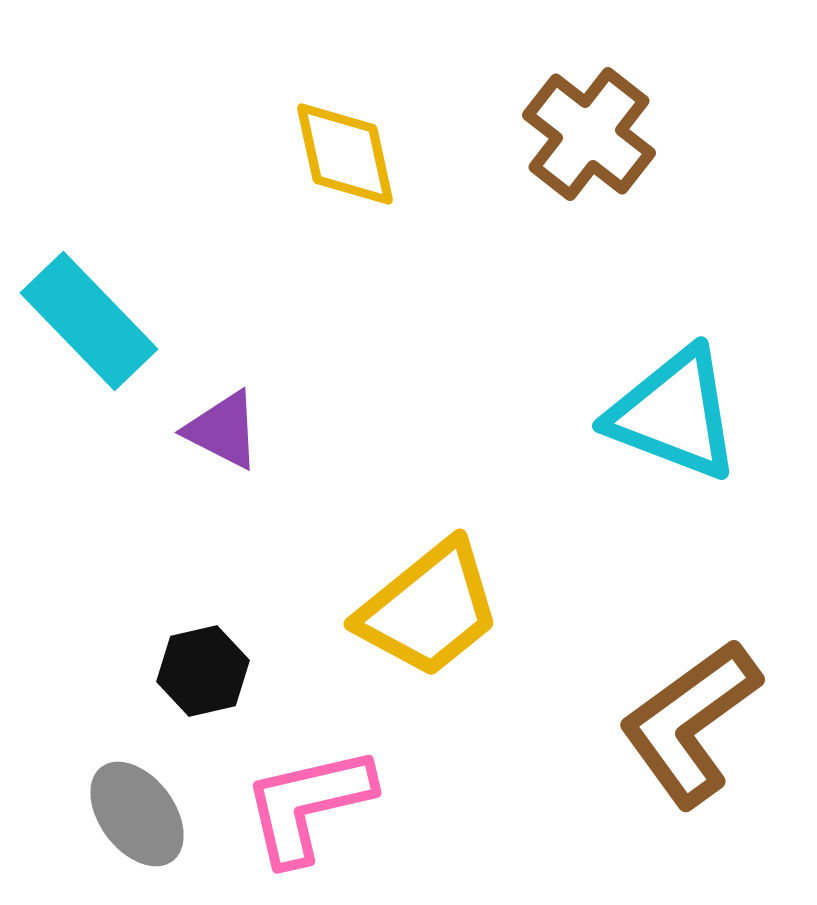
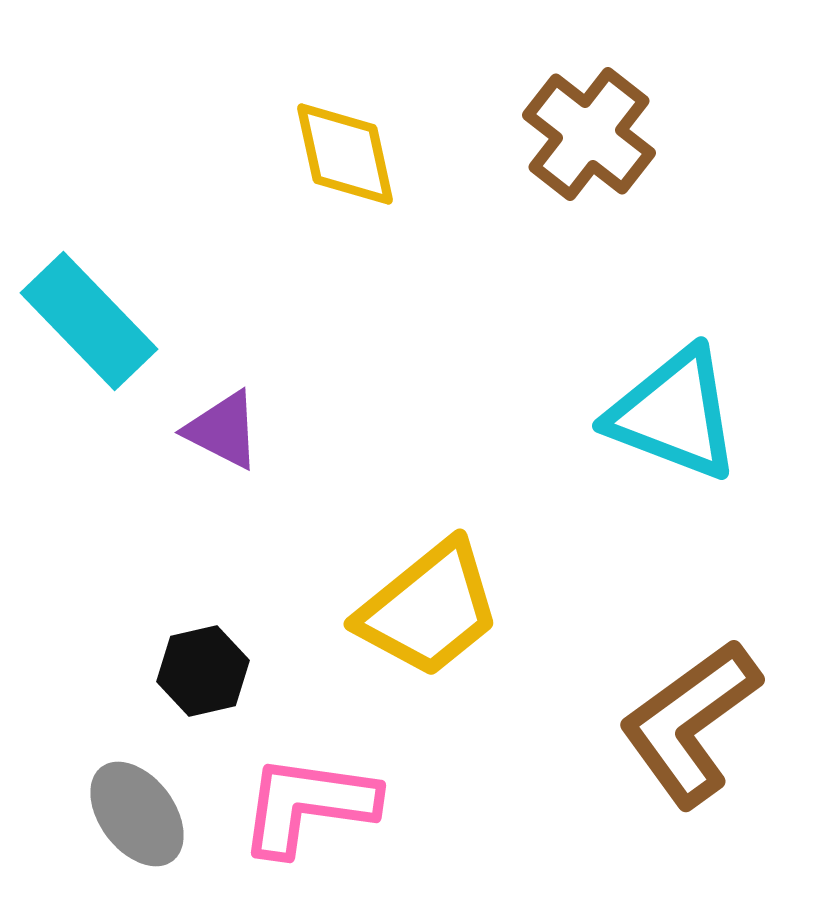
pink L-shape: rotated 21 degrees clockwise
